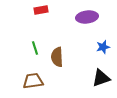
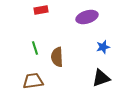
purple ellipse: rotated 10 degrees counterclockwise
